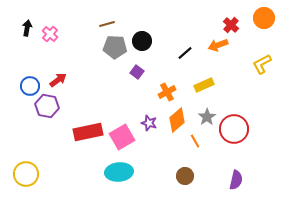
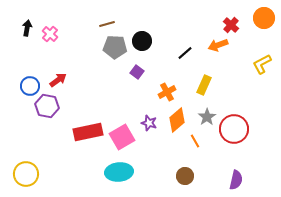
yellow rectangle: rotated 42 degrees counterclockwise
